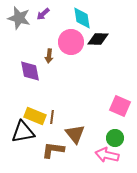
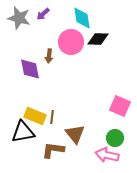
purple diamond: moved 2 px up
